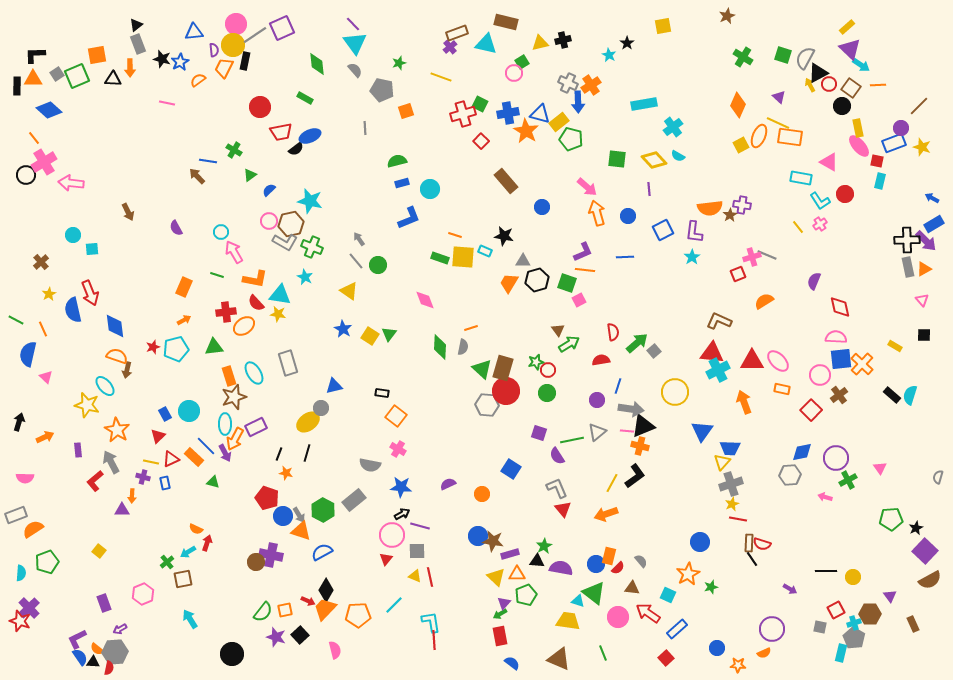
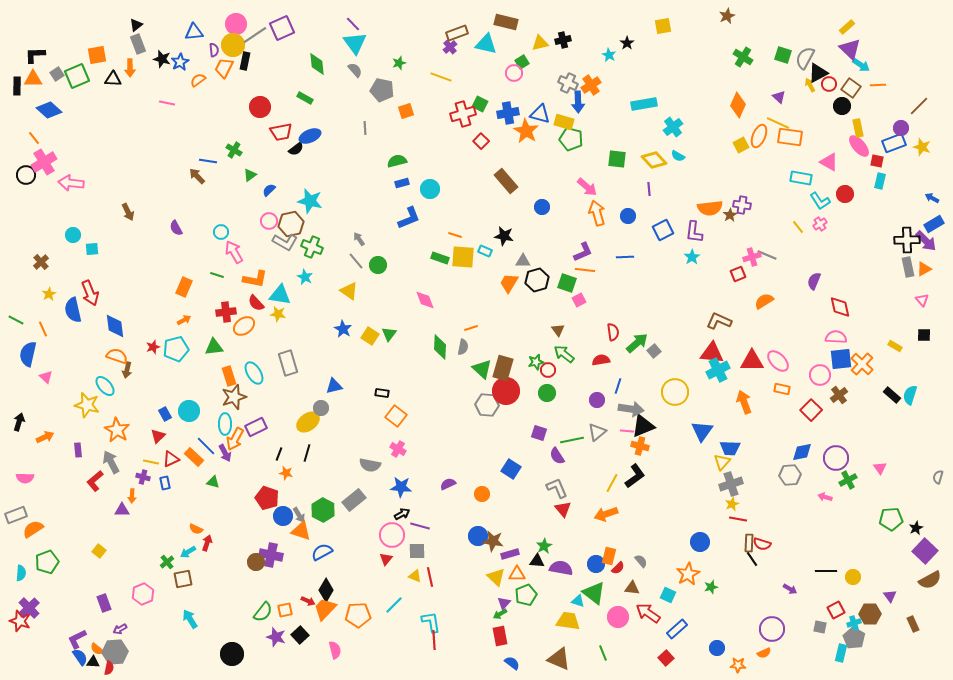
yellow rectangle at (559, 122): moved 5 px right; rotated 54 degrees clockwise
green arrow at (569, 344): moved 5 px left, 10 px down; rotated 110 degrees counterclockwise
